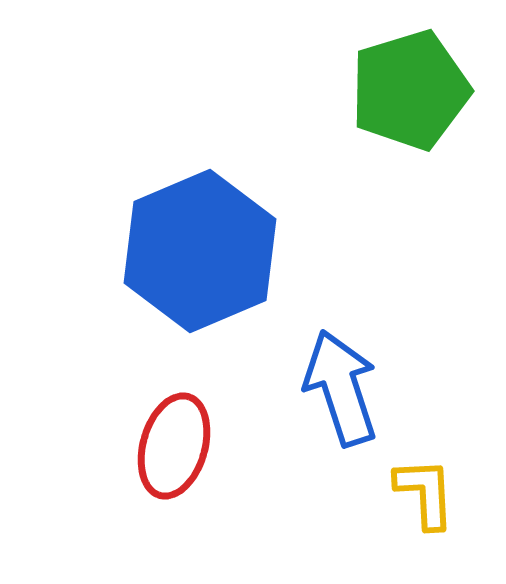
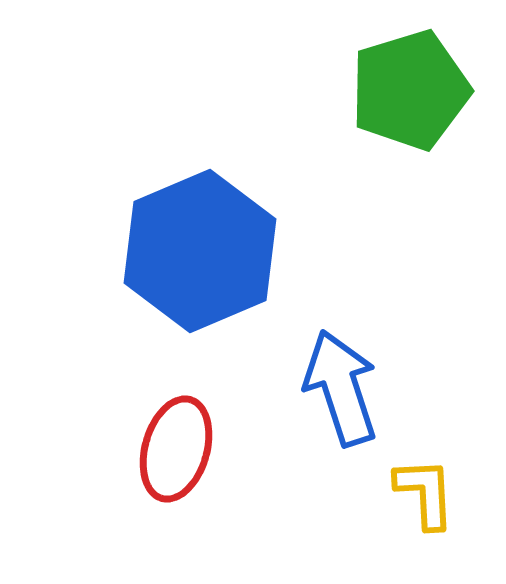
red ellipse: moved 2 px right, 3 px down
